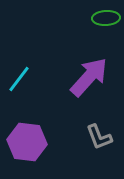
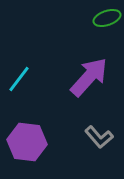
green ellipse: moved 1 px right; rotated 16 degrees counterclockwise
gray L-shape: rotated 20 degrees counterclockwise
